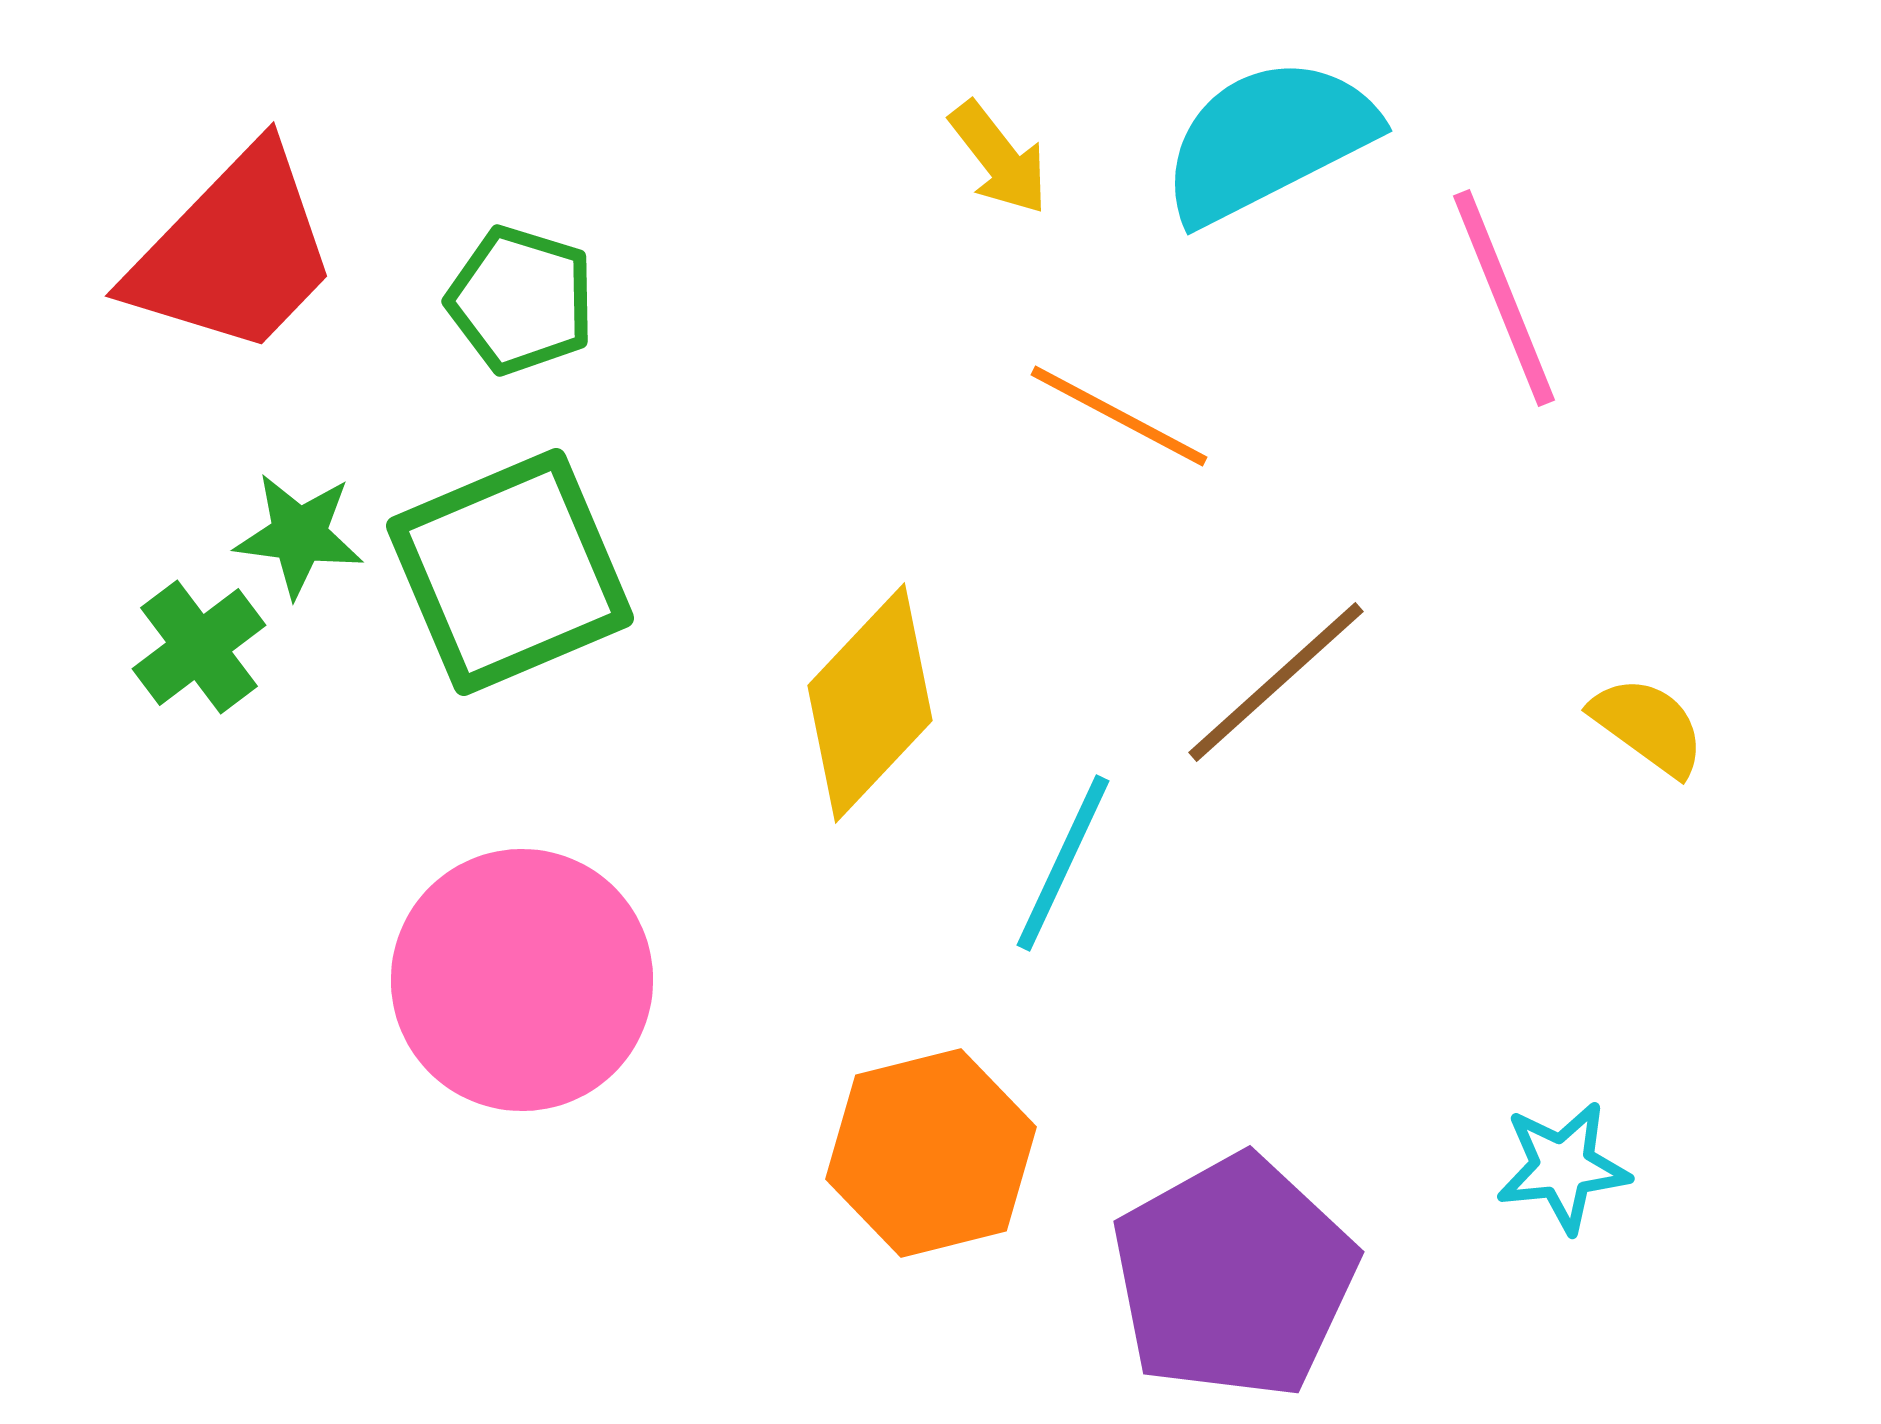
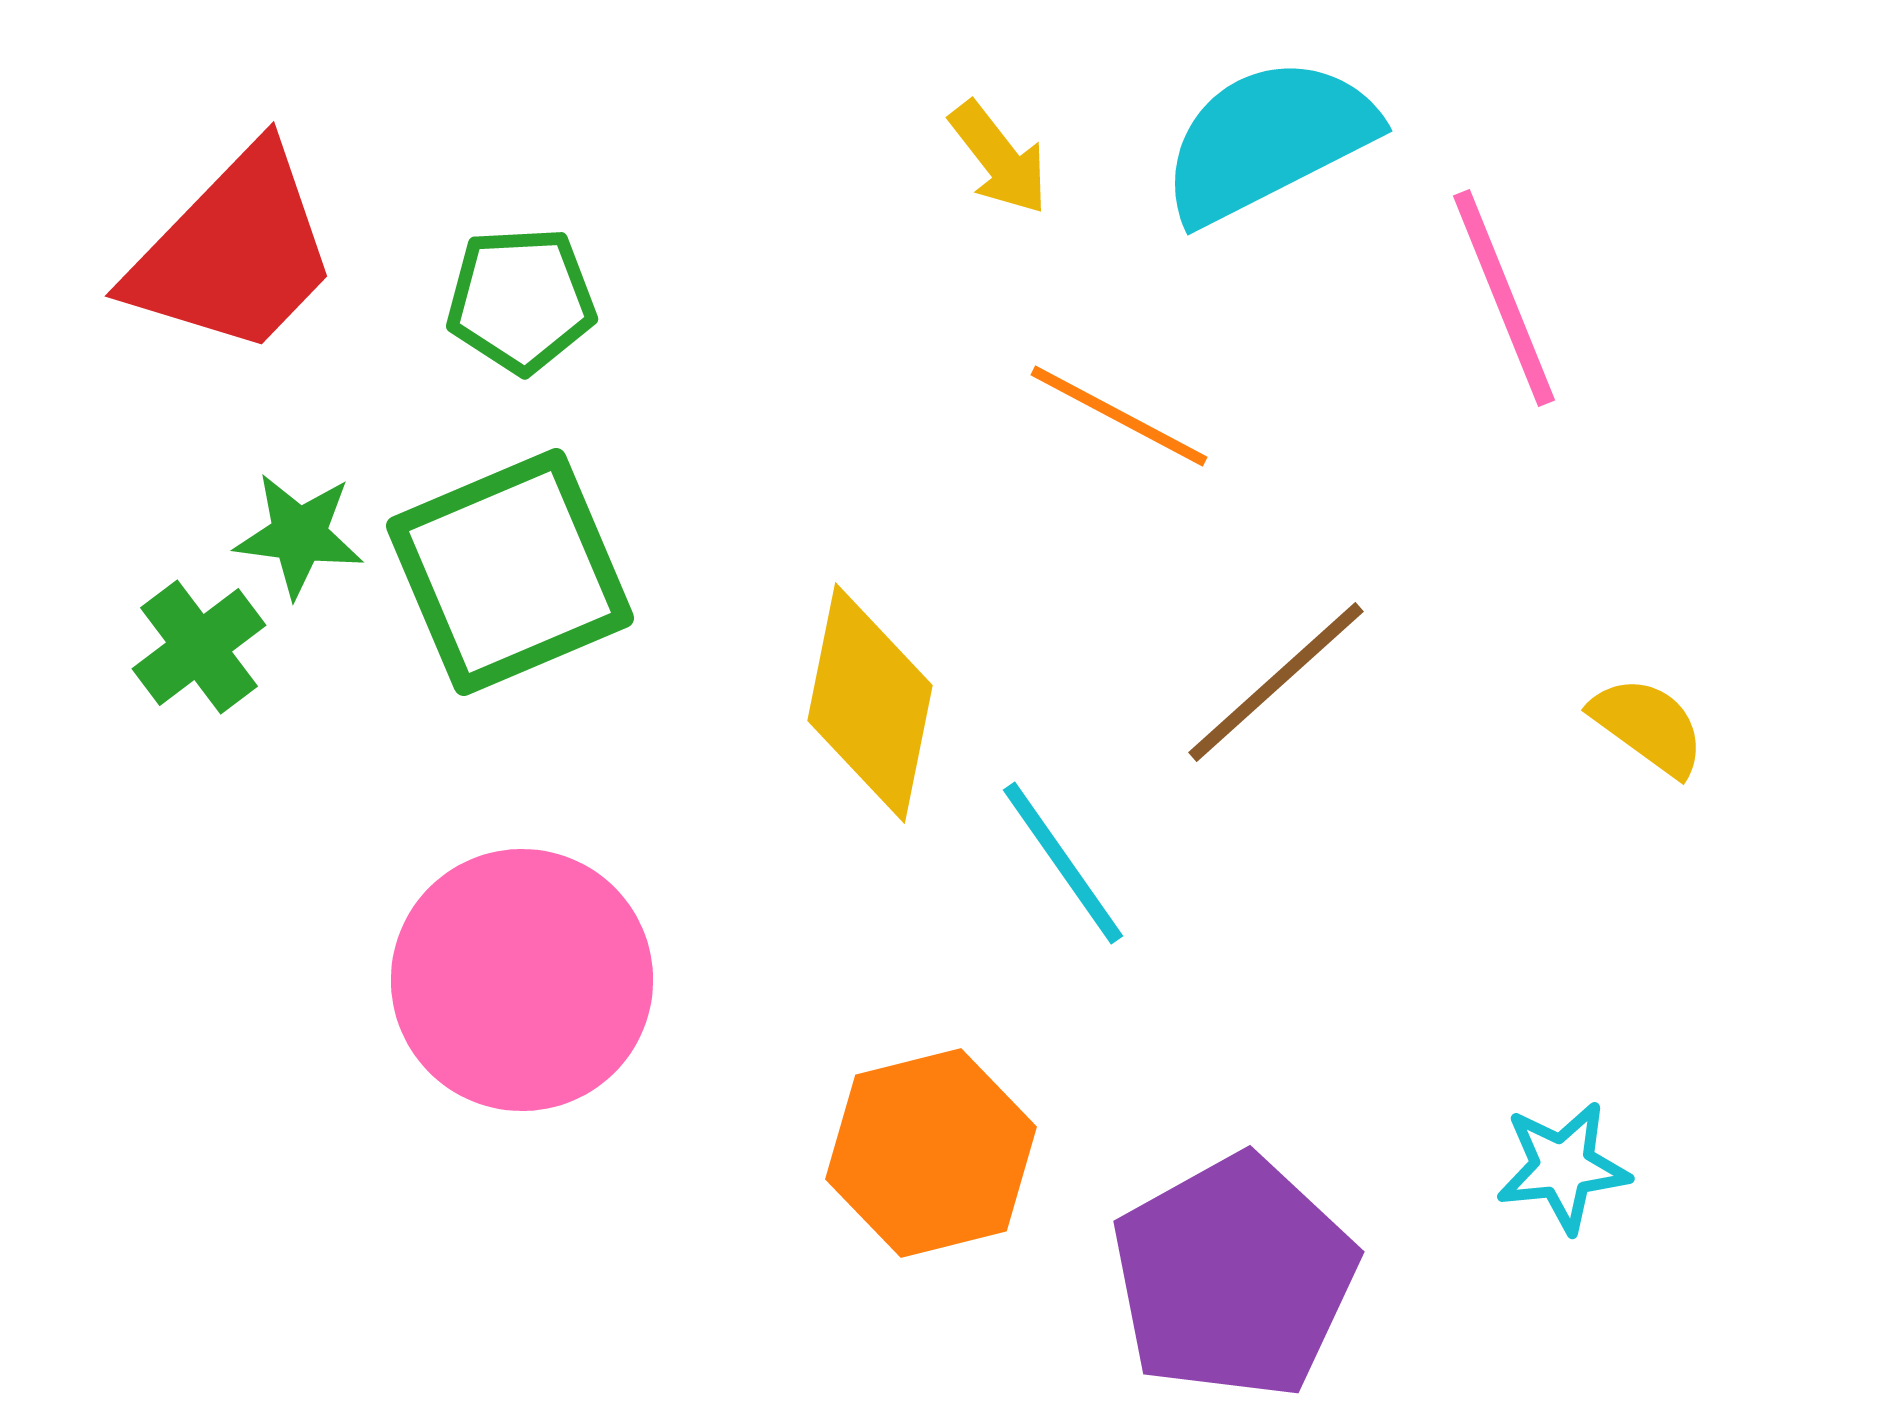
green pentagon: rotated 20 degrees counterclockwise
yellow diamond: rotated 32 degrees counterclockwise
cyan line: rotated 60 degrees counterclockwise
